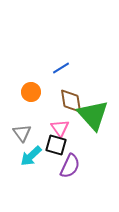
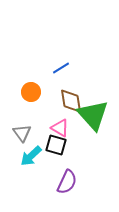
pink triangle: rotated 24 degrees counterclockwise
purple semicircle: moved 3 px left, 16 px down
